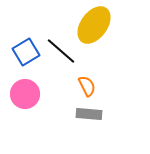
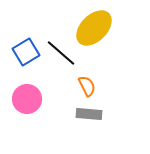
yellow ellipse: moved 3 px down; rotated 9 degrees clockwise
black line: moved 2 px down
pink circle: moved 2 px right, 5 px down
